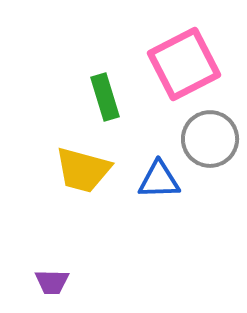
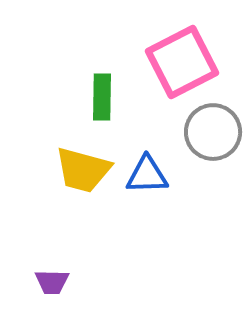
pink square: moved 2 px left, 2 px up
green rectangle: moved 3 px left; rotated 18 degrees clockwise
gray circle: moved 3 px right, 7 px up
blue triangle: moved 12 px left, 5 px up
